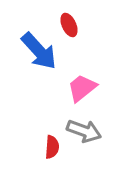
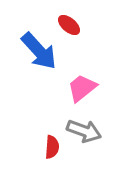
red ellipse: rotated 25 degrees counterclockwise
